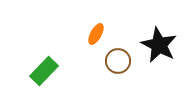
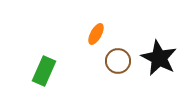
black star: moved 13 px down
green rectangle: rotated 20 degrees counterclockwise
